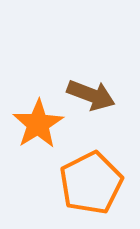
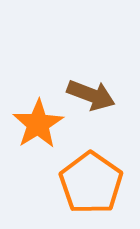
orange pentagon: rotated 10 degrees counterclockwise
